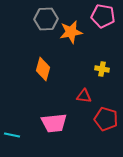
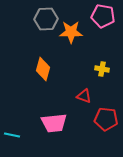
orange star: rotated 10 degrees clockwise
red triangle: rotated 14 degrees clockwise
red pentagon: rotated 10 degrees counterclockwise
